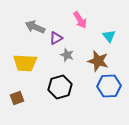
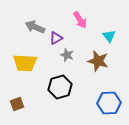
blue hexagon: moved 17 px down
brown square: moved 6 px down
